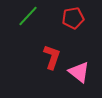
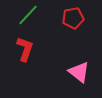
green line: moved 1 px up
red L-shape: moved 27 px left, 8 px up
